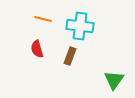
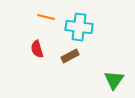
orange line: moved 3 px right, 2 px up
cyan cross: moved 1 px left, 1 px down
brown rectangle: rotated 42 degrees clockwise
